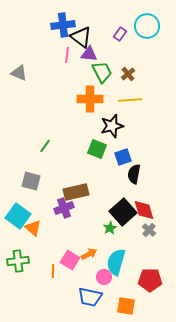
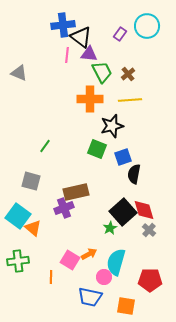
orange line: moved 2 px left, 6 px down
